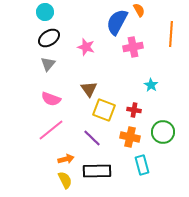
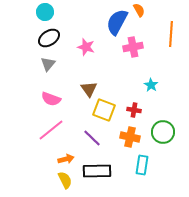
cyan rectangle: rotated 24 degrees clockwise
